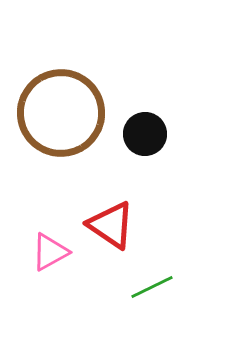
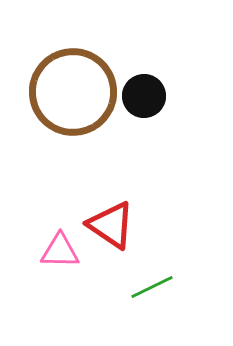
brown circle: moved 12 px right, 21 px up
black circle: moved 1 px left, 38 px up
pink triangle: moved 10 px right, 1 px up; rotated 30 degrees clockwise
